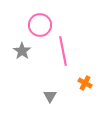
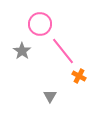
pink circle: moved 1 px up
pink line: rotated 28 degrees counterclockwise
orange cross: moved 6 px left, 7 px up
